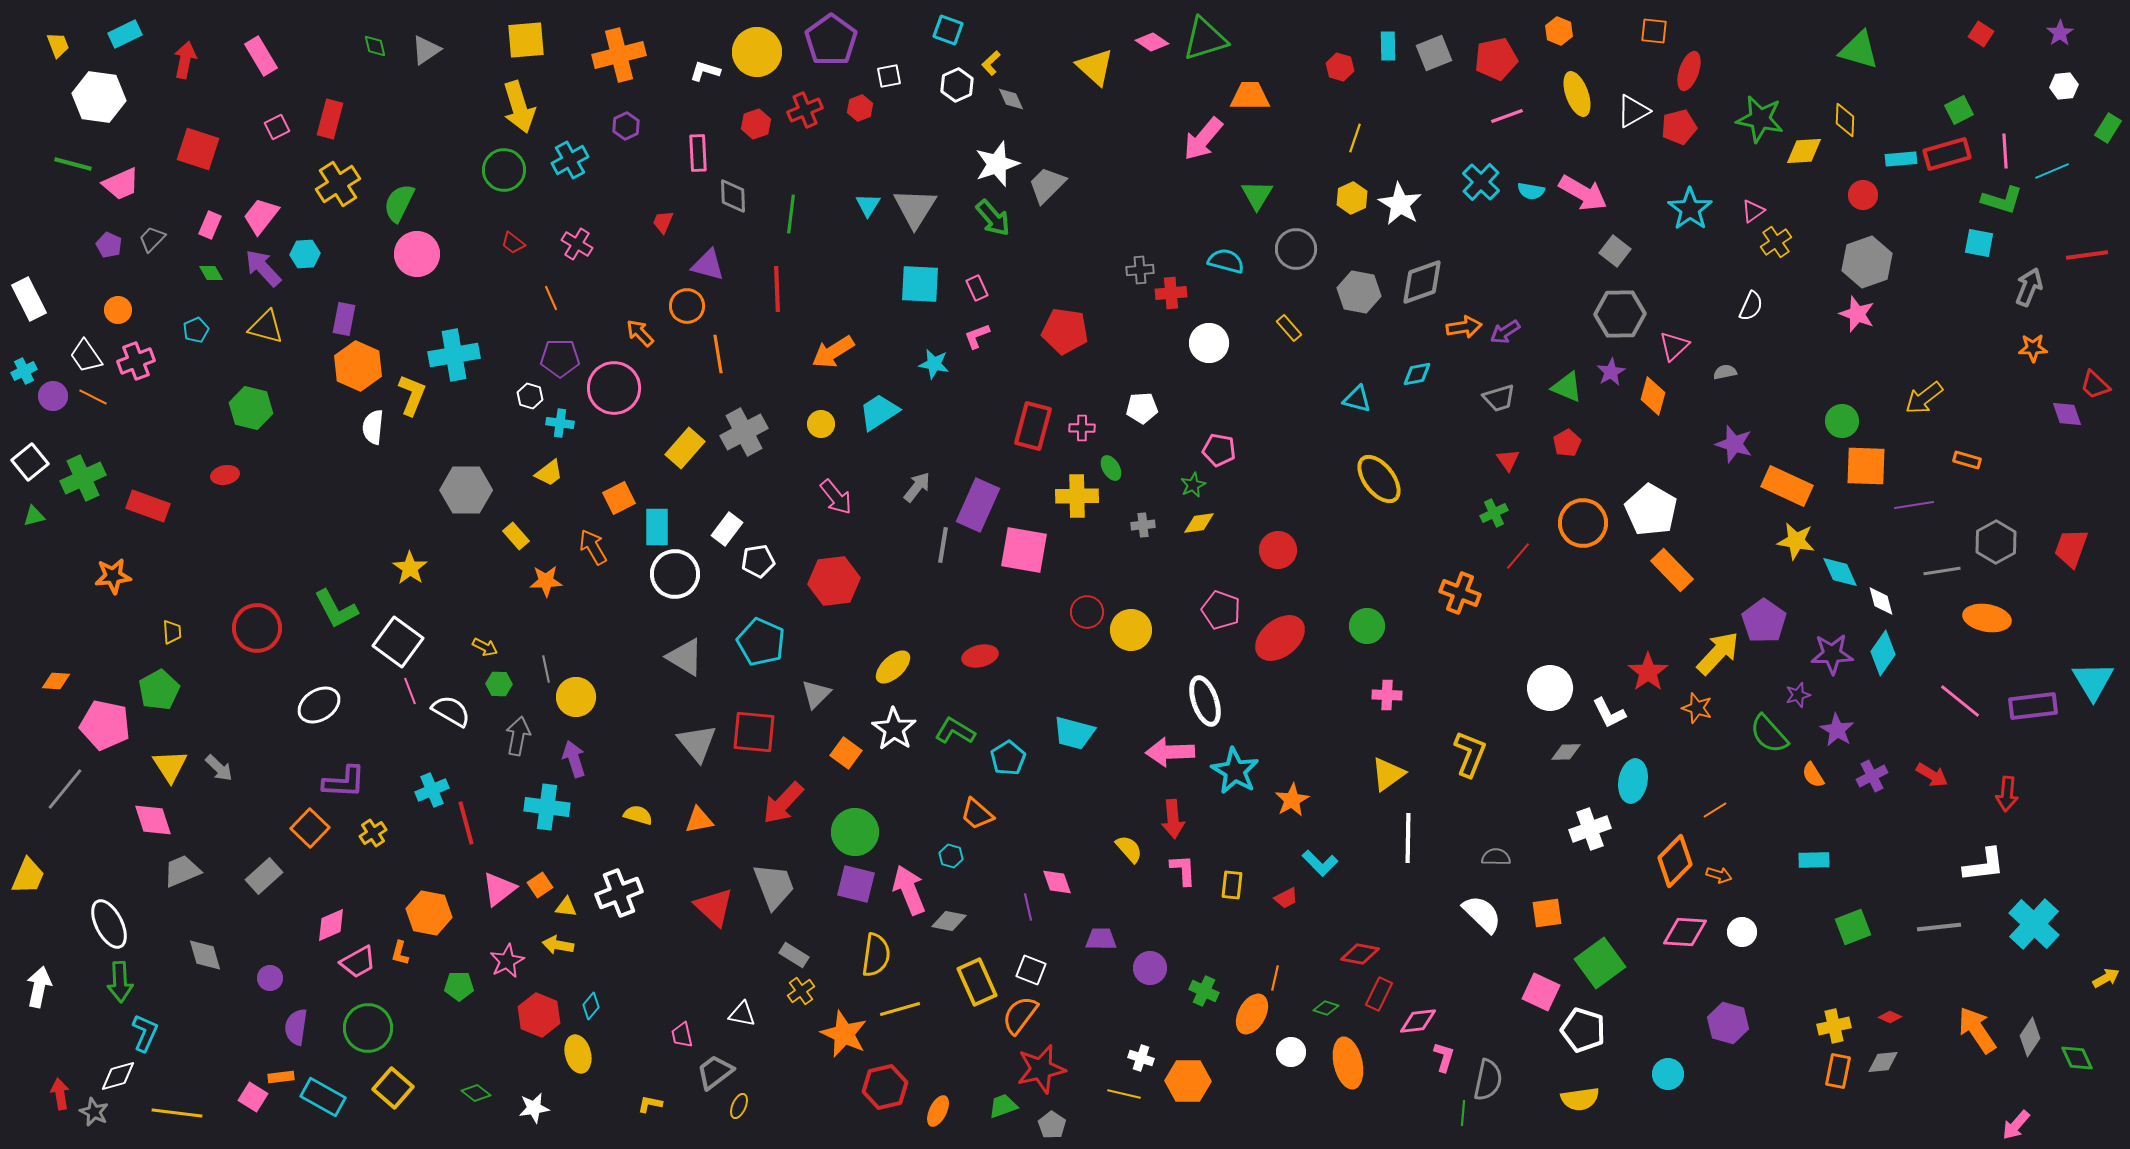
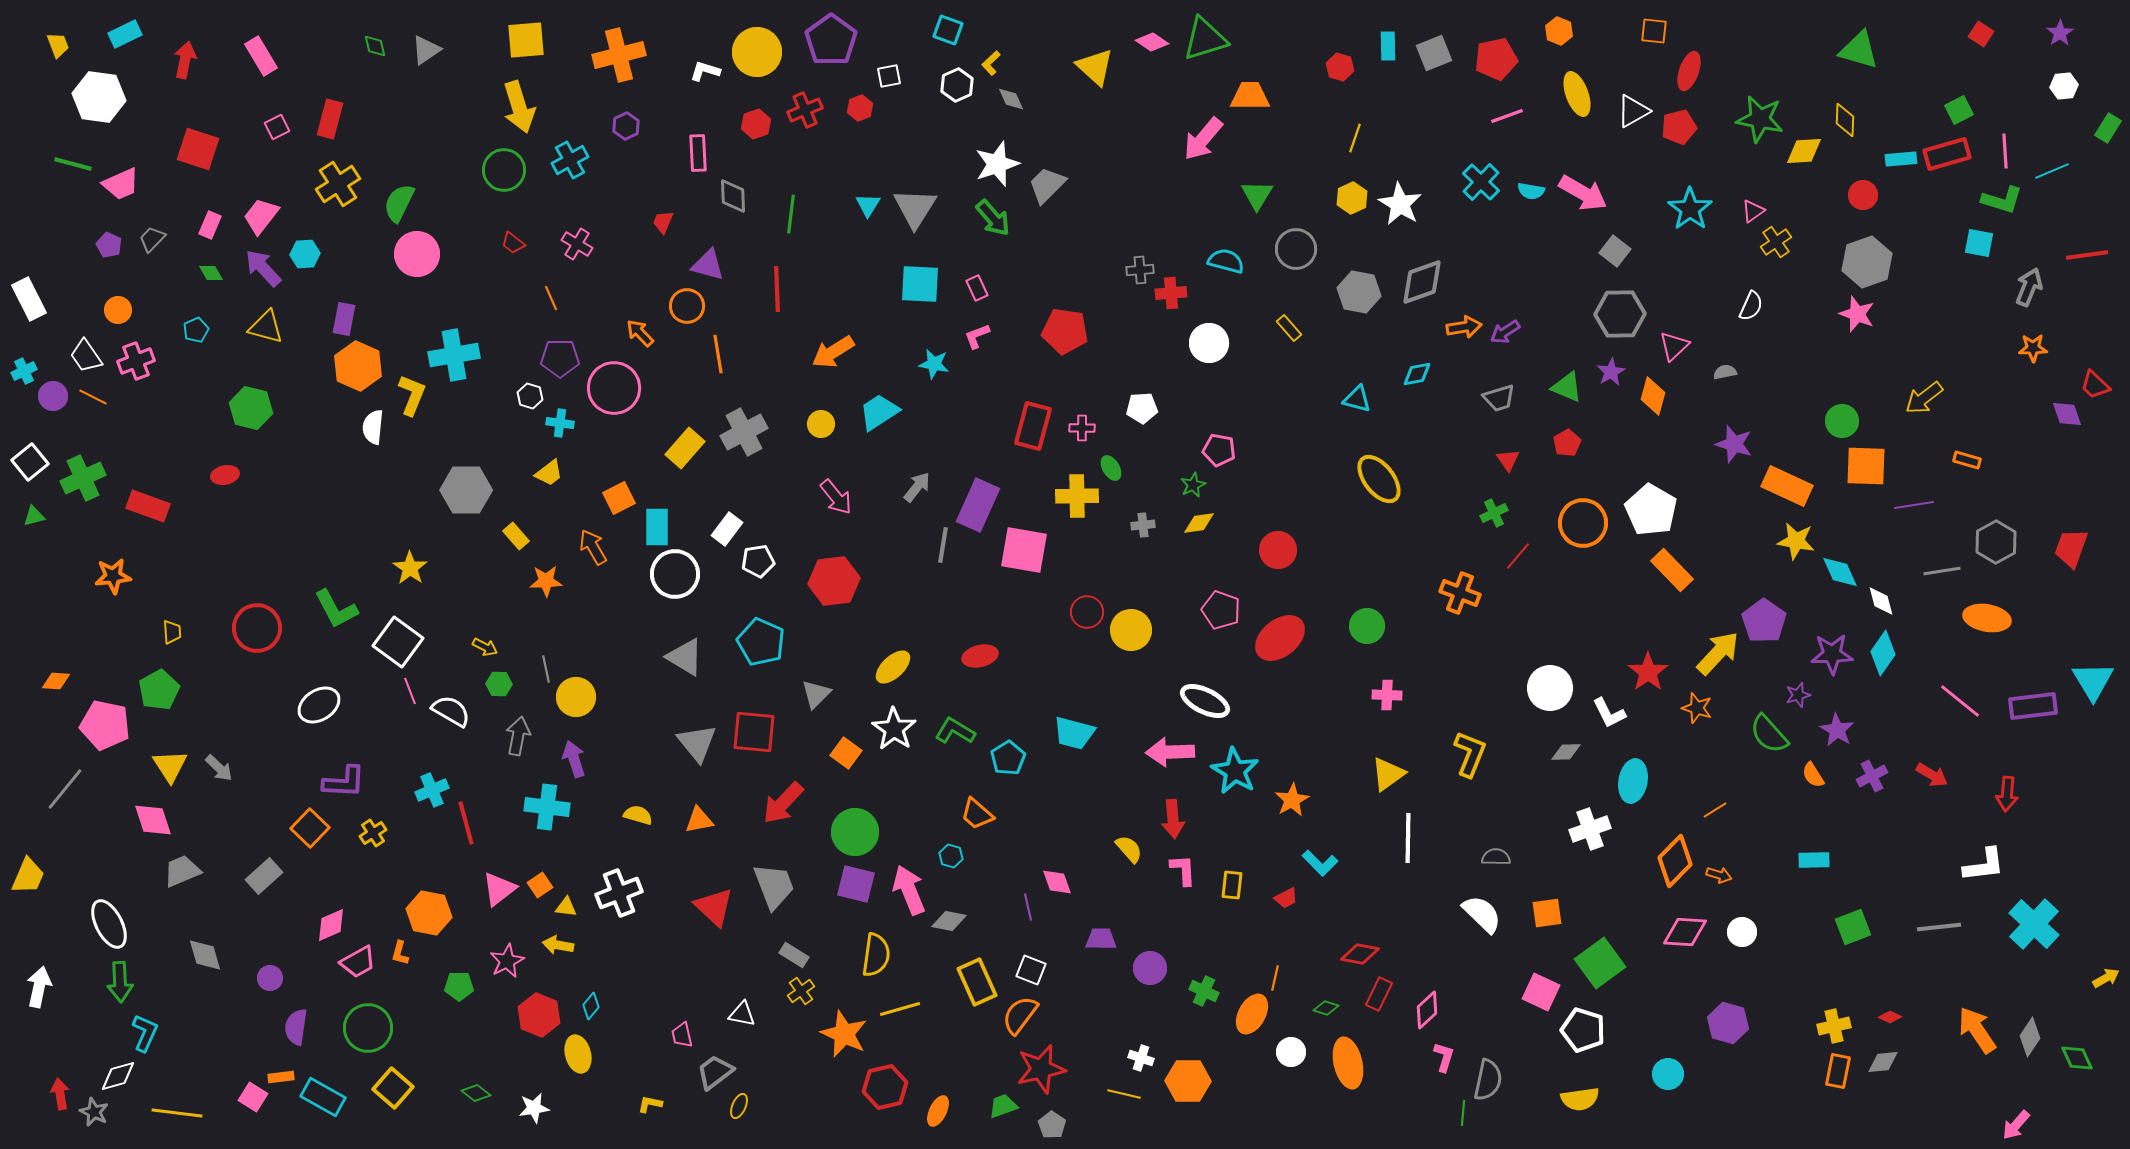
white ellipse at (1205, 701): rotated 45 degrees counterclockwise
pink diamond at (1418, 1021): moved 9 px right, 11 px up; rotated 36 degrees counterclockwise
